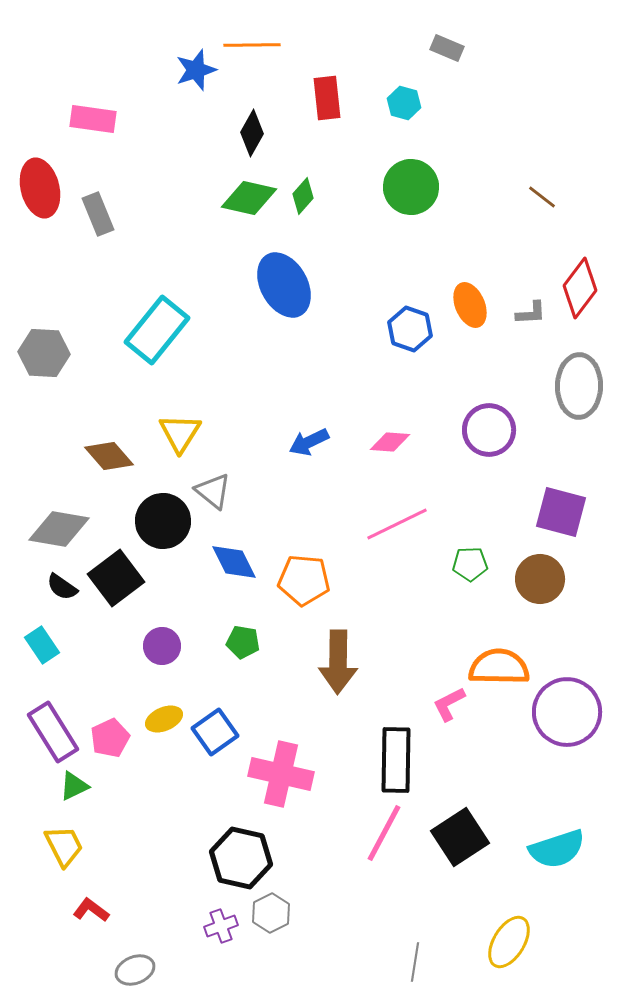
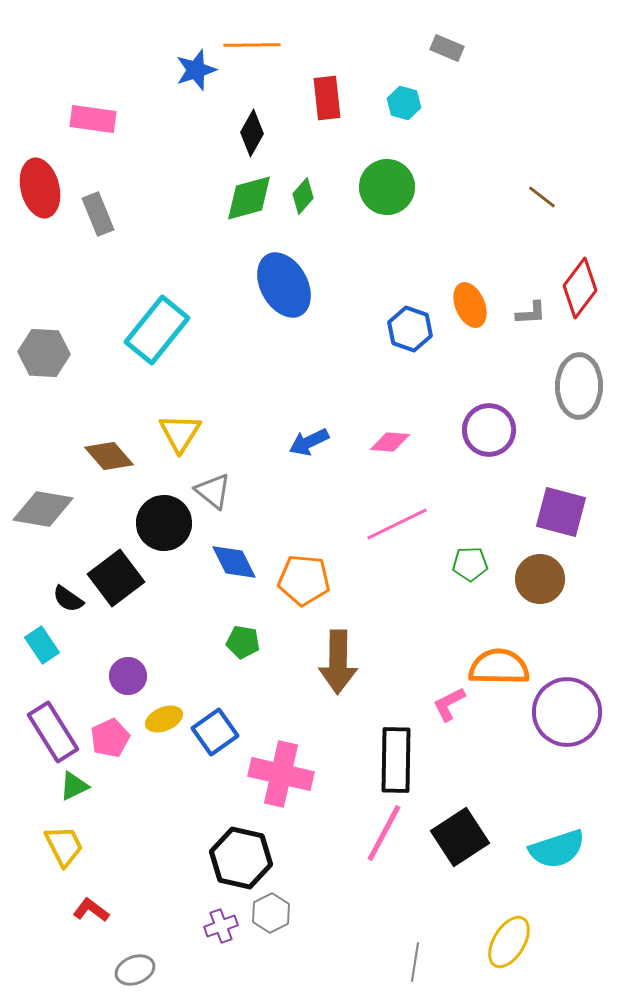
green circle at (411, 187): moved 24 px left
green diamond at (249, 198): rotated 28 degrees counterclockwise
black circle at (163, 521): moved 1 px right, 2 px down
gray diamond at (59, 529): moved 16 px left, 20 px up
black semicircle at (62, 587): moved 6 px right, 12 px down
purple circle at (162, 646): moved 34 px left, 30 px down
